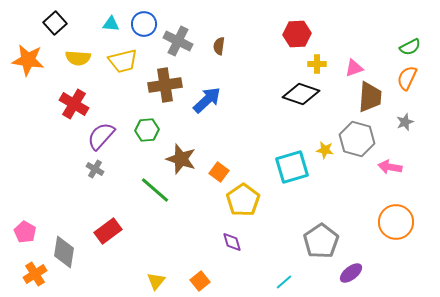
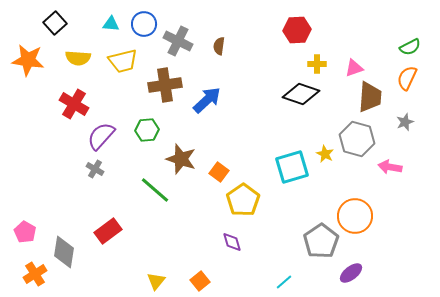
red hexagon at (297, 34): moved 4 px up
yellow star at (325, 150): moved 4 px down; rotated 18 degrees clockwise
orange circle at (396, 222): moved 41 px left, 6 px up
